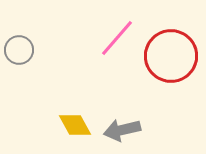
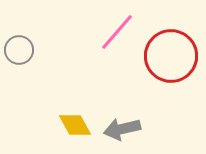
pink line: moved 6 px up
gray arrow: moved 1 px up
